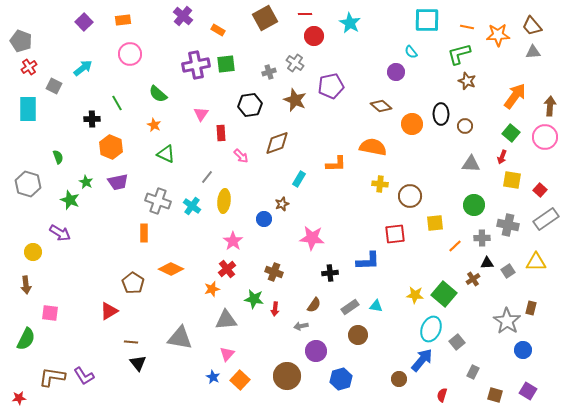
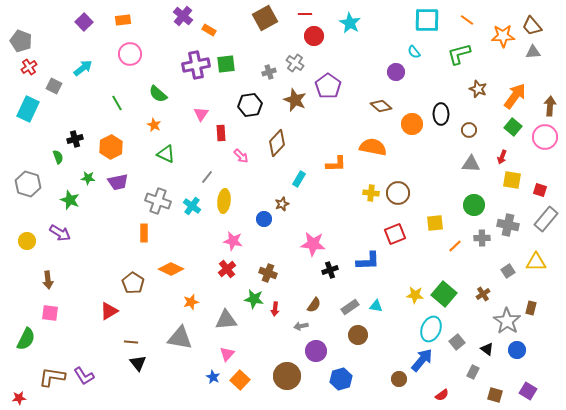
orange line at (467, 27): moved 7 px up; rotated 24 degrees clockwise
orange rectangle at (218, 30): moved 9 px left
orange star at (498, 35): moved 5 px right, 1 px down
cyan semicircle at (411, 52): moved 3 px right
brown star at (467, 81): moved 11 px right, 8 px down
purple pentagon at (331, 86): moved 3 px left; rotated 25 degrees counterclockwise
cyan rectangle at (28, 109): rotated 25 degrees clockwise
black cross at (92, 119): moved 17 px left, 20 px down; rotated 14 degrees counterclockwise
brown circle at (465, 126): moved 4 px right, 4 px down
green square at (511, 133): moved 2 px right, 6 px up
brown diamond at (277, 143): rotated 28 degrees counterclockwise
orange hexagon at (111, 147): rotated 10 degrees clockwise
green star at (86, 182): moved 2 px right, 4 px up; rotated 24 degrees counterclockwise
yellow cross at (380, 184): moved 9 px left, 9 px down
red square at (540, 190): rotated 24 degrees counterclockwise
brown circle at (410, 196): moved 12 px left, 3 px up
gray rectangle at (546, 219): rotated 15 degrees counterclockwise
red square at (395, 234): rotated 15 degrees counterclockwise
pink star at (312, 238): moved 1 px right, 6 px down
pink star at (233, 241): rotated 24 degrees counterclockwise
yellow circle at (33, 252): moved 6 px left, 11 px up
black triangle at (487, 263): moved 86 px down; rotated 40 degrees clockwise
brown cross at (274, 272): moved 6 px left, 1 px down
black cross at (330, 273): moved 3 px up; rotated 14 degrees counterclockwise
brown cross at (473, 279): moved 10 px right, 15 px down
brown arrow at (26, 285): moved 22 px right, 5 px up
orange star at (212, 289): moved 21 px left, 13 px down
blue circle at (523, 350): moved 6 px left
red semicircle at (442, 395): rotated 144 degrees counterclockwise
